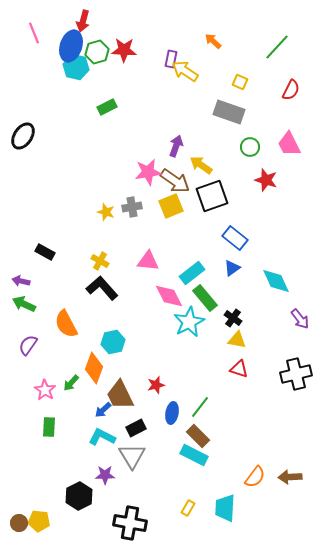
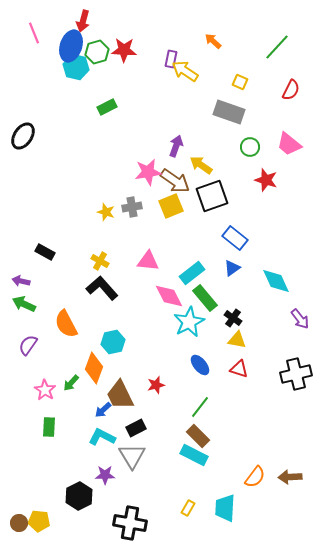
pink trapezoid at (289, 144): rotated 24 degrees counterclockwise
blue ellipse at (172, 413): moved 28 px right, 48 px up; rotated 50 degrees counterclockwise
